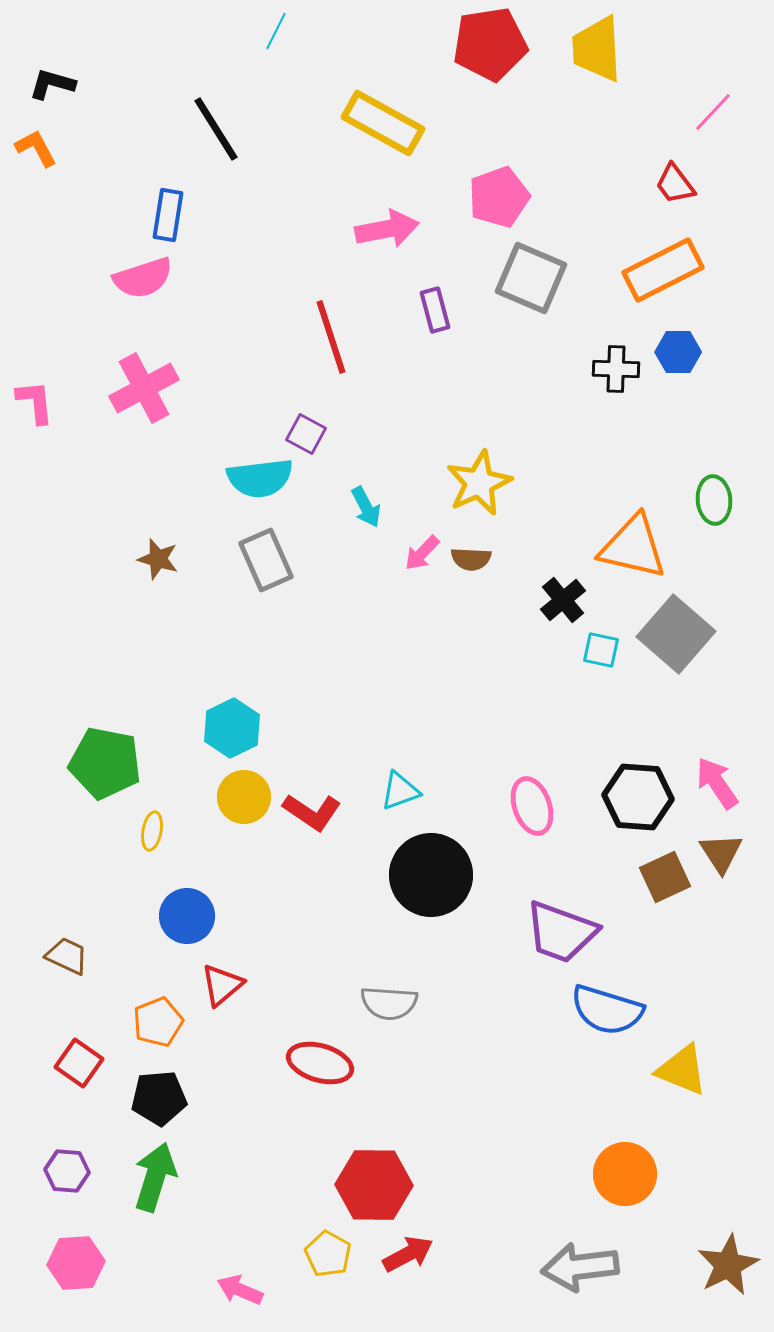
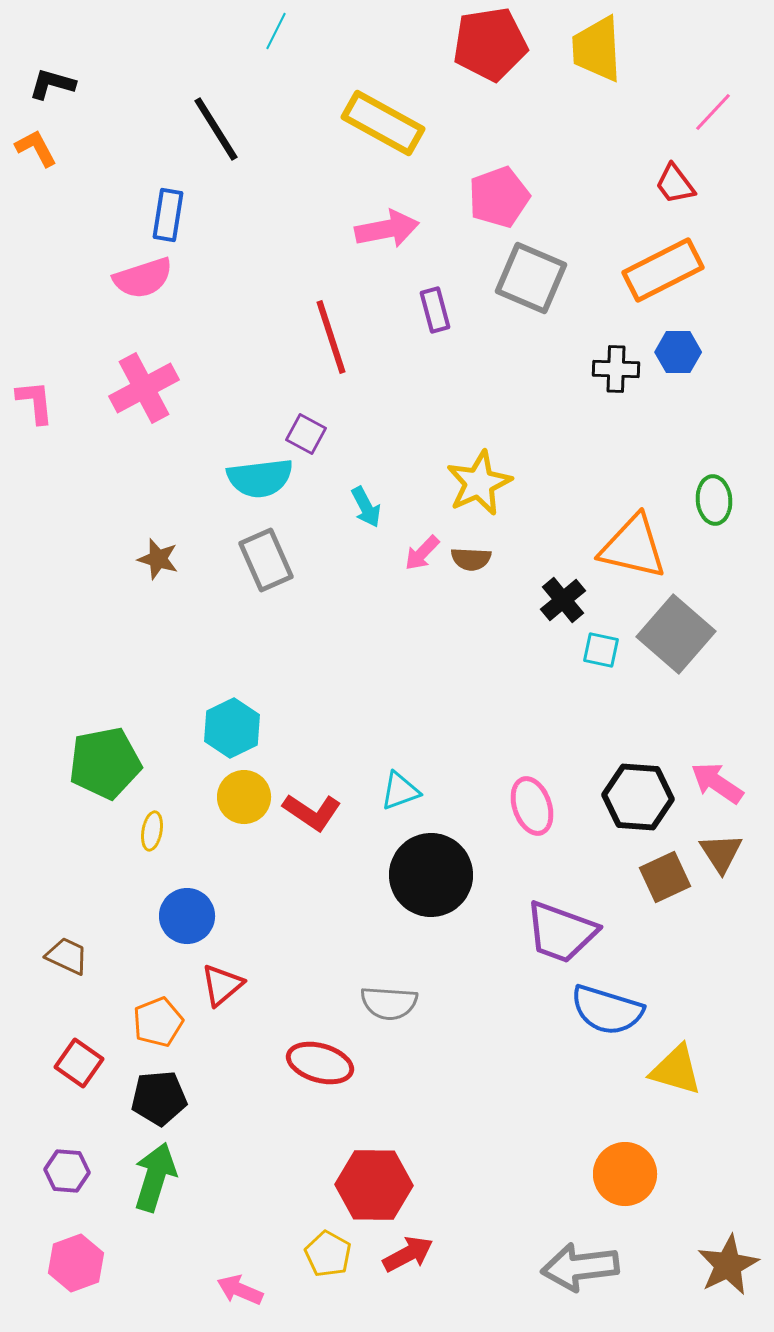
green pentagon at (105, 763): rotated 22 degrees counterclockwise
pink arrow at (717, 783): rotated 22 degrees counterclockwise
yellow triangle at (682, 1070): moved 6 px left; rotated 6 degrees counterclockwise
pink hexagon at (76, 1263): rotated 16 degrees counterclockwise
